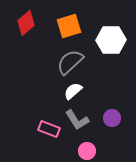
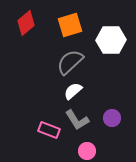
orange square: moved 1 px right, 1 px up
pink rectangle: moved 1 px down
